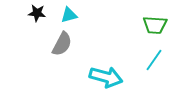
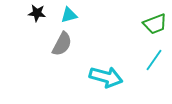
green trapezoid: moved 1 px up; rotated 25 degrees counterclockwise
